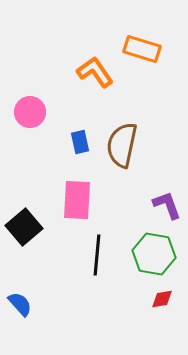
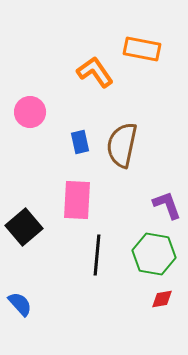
orange rectangle: rotated 6 degrees counterclockwise
